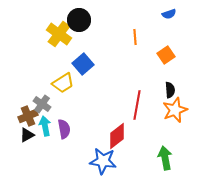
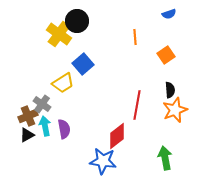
black circle: moved 2 px left, 1 px down
